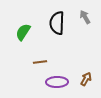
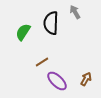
gray arrow: moved 10 px left, 5 px up
black semicircle: moved 6 px left
brown line: moved 2 px right; rotated 24 degrees counterclockwise
purple ellipse: moved 1 px up; rotated 45 degrees clockwise
